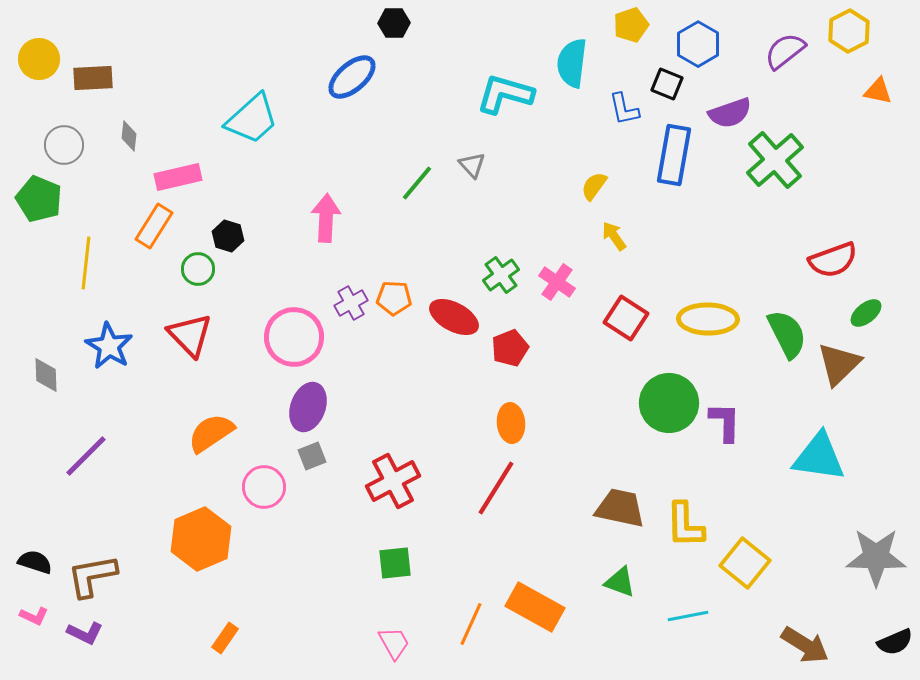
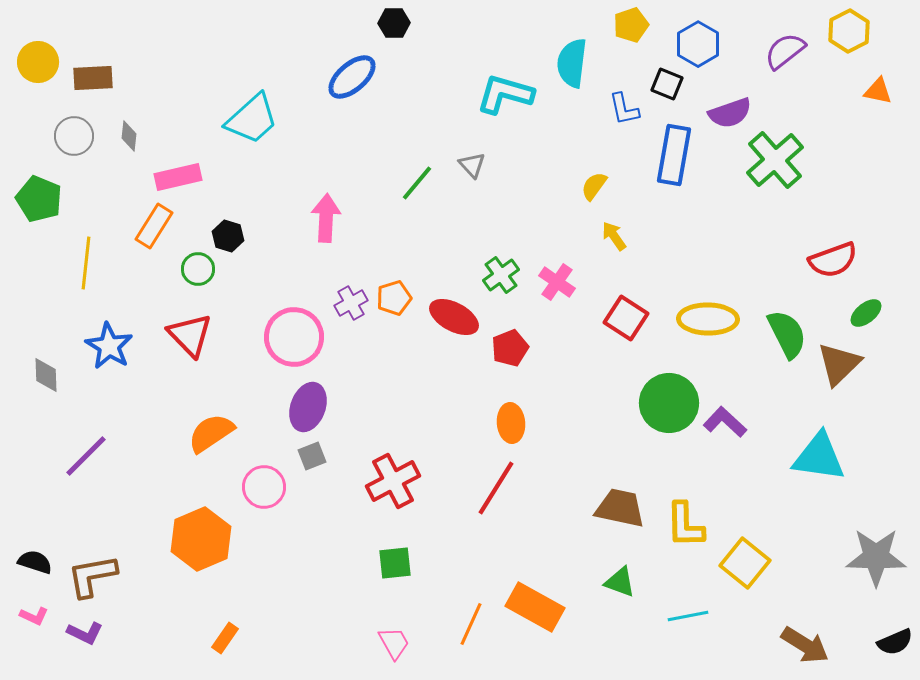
yellow circle at (39, 59): moved 1 px left, 3 px down
gray circle at (64, 145): moved 10 px right, 9 px up
orange pentagon at (394, 298): rotated 20 degrees counterclockwise
purple L-shape at (725, 422): rotated 48 degrees counterclockwise
